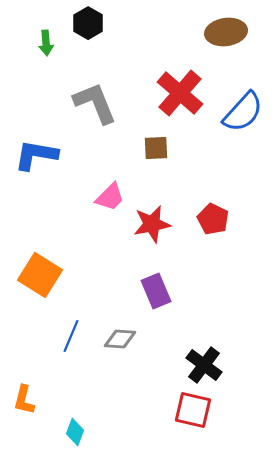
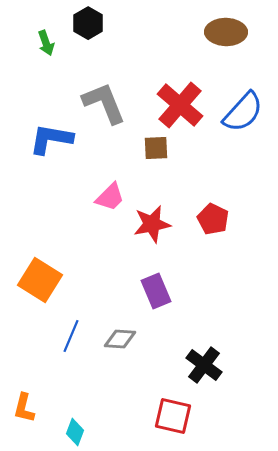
brown ellipse: rotated 9 degrees clockwise
green arrow: rotated 15 degrees counterclockwise
red cross: moved 12 px down
gray L-shape: moved 9 px right
blue L-shape: moved 15 px right, 16 px up
orange square: moved 5 px down
orange L-shape: moved 8 px down
red square: moved 20 px left, 6 px down
